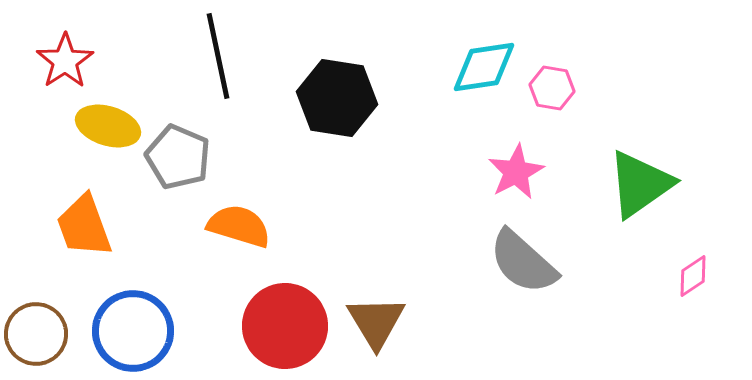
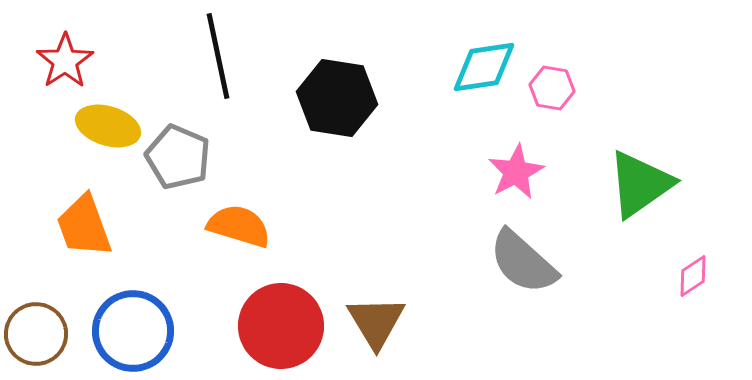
red circle: moved 4 px left
